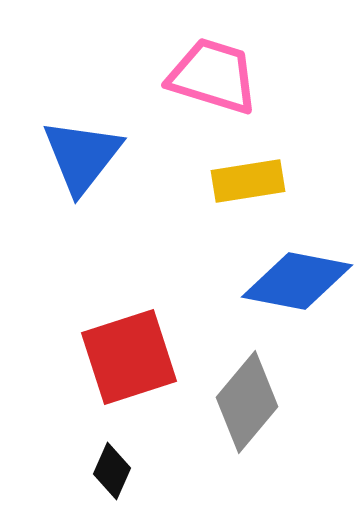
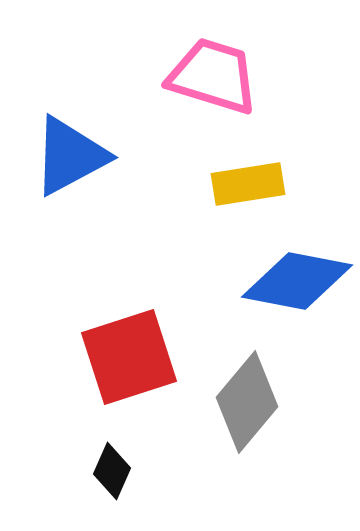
blue triangle: moved 12 px left; rotated 24 degrees clockwise
yellow rectangle: moved 3 px down
